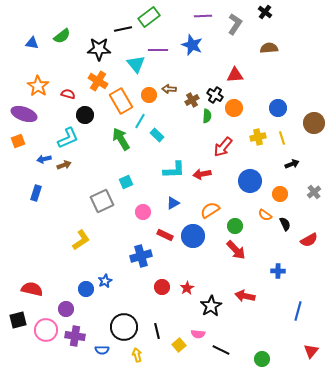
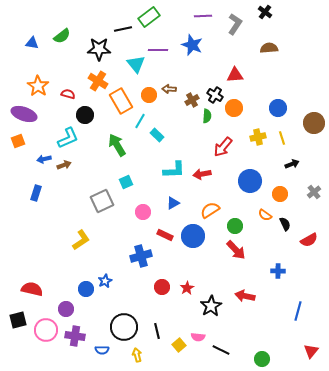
green arrow at (121, 139): moved 4 px left, 6 px down
pink semicircle at (198, 334): moved 3 px down
